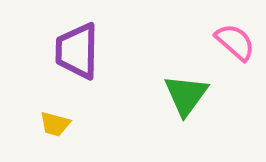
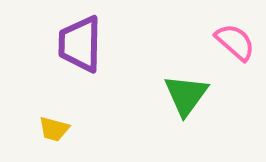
purple trapezoid: moved 3 px right, 7 px up
yellow trapezoid: moved 1 px left, 5 px down
